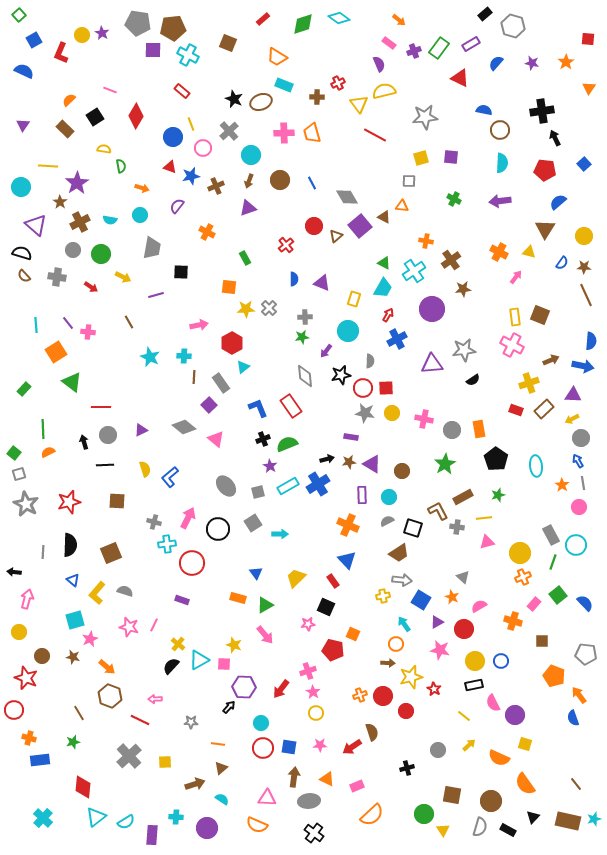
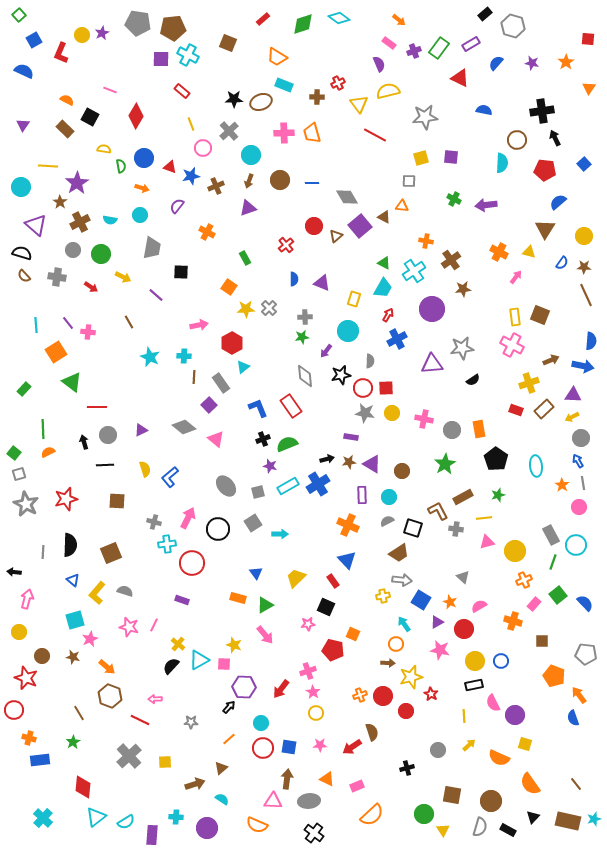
purple star at (102, 33): rotated 16 degrees clockwise
purple square at (153, 50): moved 8 px right, 9 px down
yellow semicircle at (384, 91): moved 4 px right
black star at (234, 99): rotated 24 degrees counterclockwise
orange semicircle at (69, 100): moved 2 px left; rotated 72 degrees clockwise
black square at (95, 117): moved 5 px left; rotated 30 degrees counterclockwise
brown circle at (500, 130): moved 17 px right, 10 px down
blue circle at (173, 137): moved 29 px left, 21 px down
blue line at (312, 183): rotated 64 degrees counterclockwise
purple arrow at (500, 201): moved 14 px left, 4 px down
orange square at (229, 287): rotated 28 degrees clockwise
purple line at (156, 295): rotated 56 degrees clockwise
gray star at (464, 350): moved 2 px left, 2 px up
red line at (101, 407): moved 4 px left
yellow arrow at (572, 419): moved 2 px up
purple star at (270, 466): rotated 16 degrees counterclockwise
red star at (69, 502): moved 3 px left, 3 px up
gray cross at (457, 527): moved 1 px left, 2 px down
yellow circle at (520, 553): moved 5 px left, 2 px up
orange cross at (523, 577): moved 1 px right, 3 px down
orange star at (452, 597): moved 2 px left, 5 px down
red star at (434, 689): moved 3 px left, 5 px down
yellow line at (464, 716): rotated 48 degrees clockwise
green star at (73, 742): rotated 16 degrees counterclockwise
orange line at (218, 744): moved 11 px right, 5 px up; rotated 48 degrees counterclockwise
brown arrow at (294, 777): moved 7 px left, 2 px down
orange semicircle at (525, 784): moved 5 px right
pink triangle at (267, 798): moved 6 px right, 3 px down
